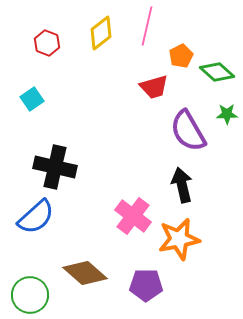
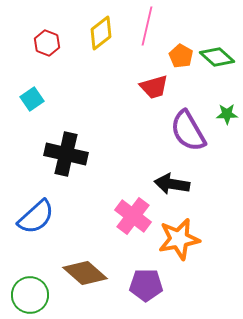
orange pentagon: rotated 15 degrees counterclockwise
green diamond: moved 15 px up
black cross: moved 11 px right, 13 px up
black arrow: moved 10 px left, 1 px up; rotated 68 degrees counterclockwise
